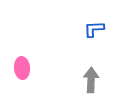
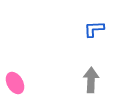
pink ellipse: moved 7 px left, 15 px down; rotated 25 degrees counterclockwise
